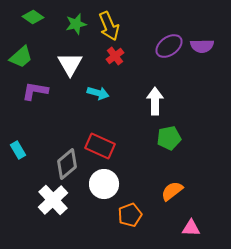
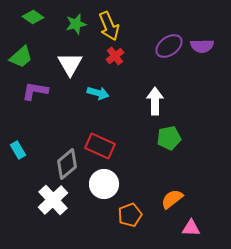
orange semicircle: moved 8 px down
